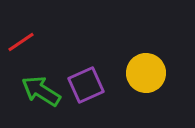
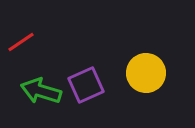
green arrow: rotated 15 degrees counterclockwise
